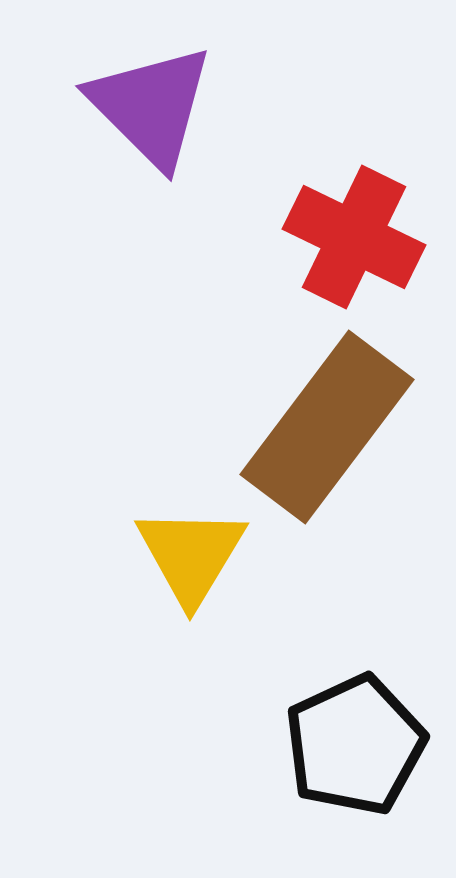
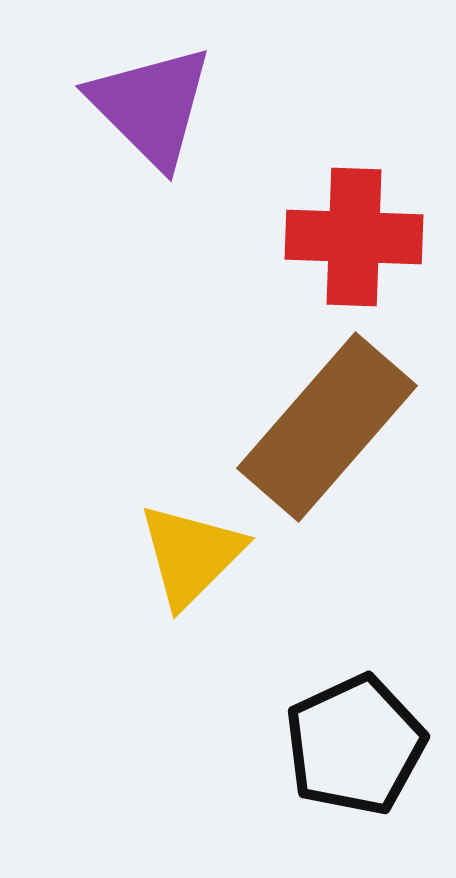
red cross: rotated 24 degrees counterclockwise
brown rectangle: rotated 4 degrees clockwise
yellow triangle: rotated 14 degrees clockwise
